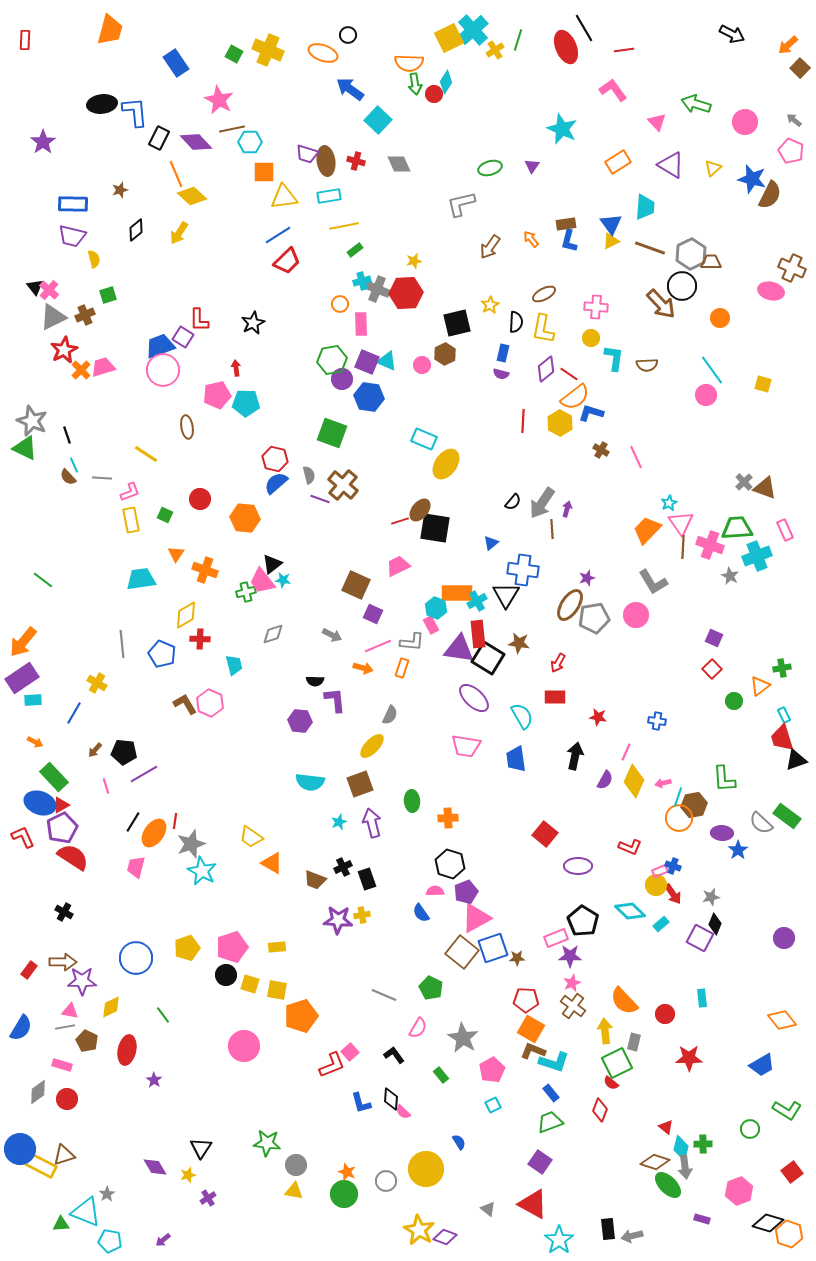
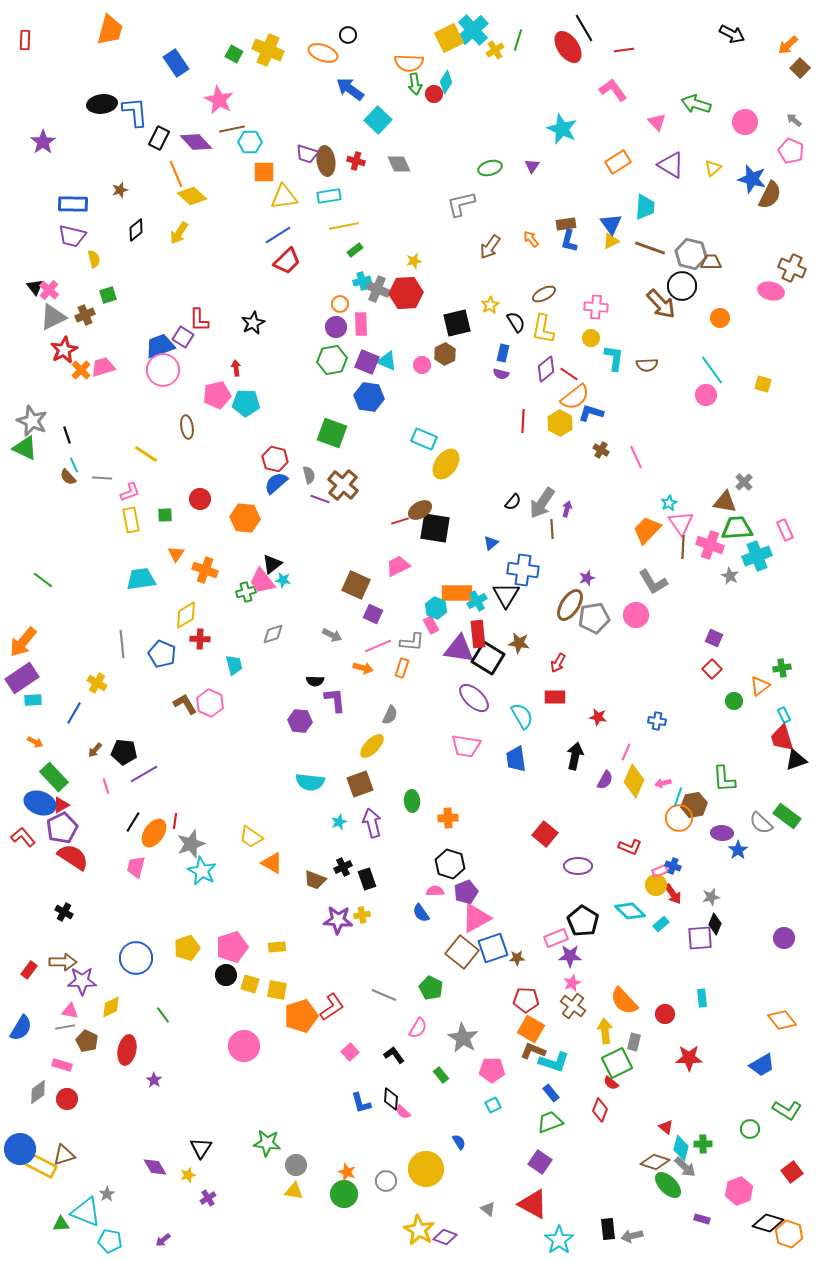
red ellipse at (566, 47): moved 2 px right; rotated 12 degrees counterclockwise
gray hexagon at (691, 254): rotated 20 degrees counterclockwise
black semicircle at (516, 322): rotated 35 degrees counterclockwise
purple circle at (342, 379): moved 6 px left, 52 px up
brown triangle at (765, 488): moved 40 px left, 14 px down; rotated 10 degrees counterclockwise
brown ellipse at (420, 510): rotated 20 degrees clockwise
green square at (165, 515): rotated 28 degrees counterclockwise
red L-shape at (23, 837): rotated 15 degrees counterclockwise
purple square at (700, 938): rotated 32 degrees counterclockwise
red L-shape at (332, 1065): moved 58 px up; rotated 12 degrees counterclockwise
pink pentagon at (492, 1070): rotated 30 degrees clockwise
gray arrow at (685, 1167): rotated 40 degrees counterclockwise
